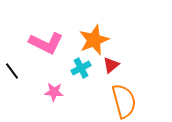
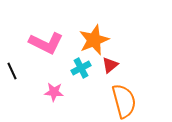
red triangle: moved 1 px left
black line: rotated 12 degrees clockwise
